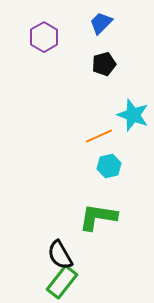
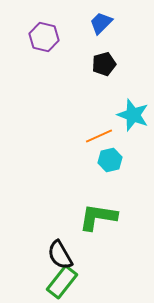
purple hexagon: rotated 16 degrees counterclockwise
cyan hexagon: moved 1 px right, 6 px up
